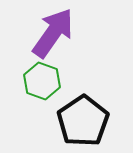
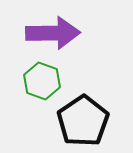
purple arrow: rotated 54 degrees clockwise
